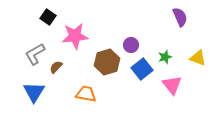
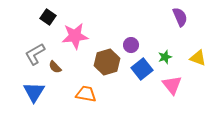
brown semicircle: moved 1 px left; rotated 88 degrees counterclockwise
